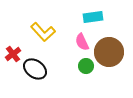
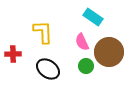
cyan rectangle: rotated 42 degrees clockwise
yellow L-shape: rotated 140 degrees counterclockwise
red cross: rotated 35 degrees clockwise
black ellipse: moved 13 px right
